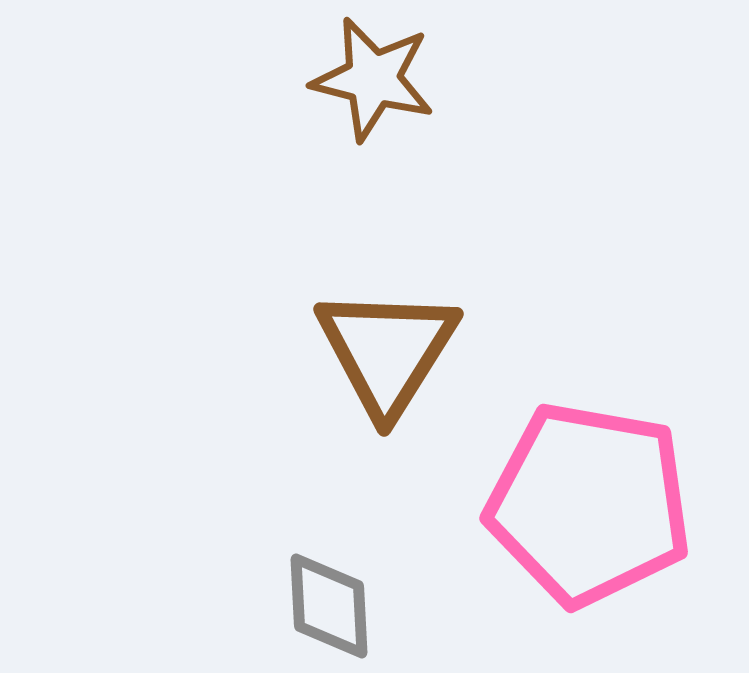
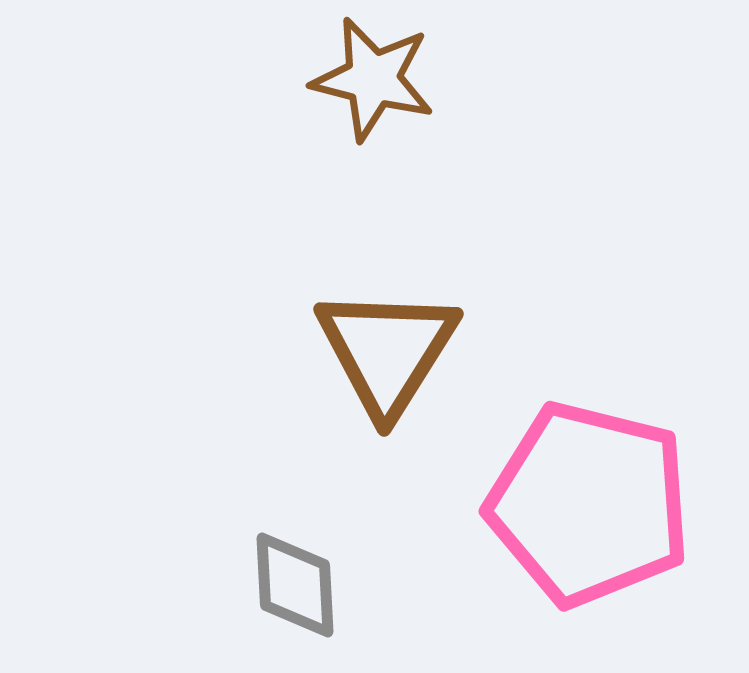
pink pentagon: rotated 4 degrees clockwise
gray diamond: moved 34 px left, 21 px up
